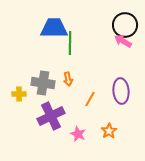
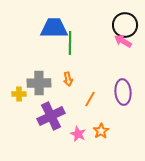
gray cross: moved 4 px left; rotated 10 degrees counterclockwise
purple ellipse: moved 2 px right, 1 px down
orange star: moved 8 px left
